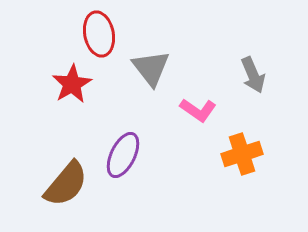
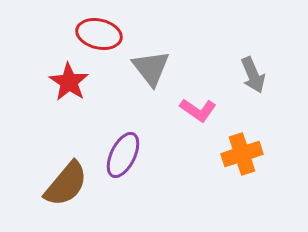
red ellipse: rotated 66 degrees counterclockwise
red star: moved 3 px left, 2 px up; rotated 9 degrees counterclockwise
